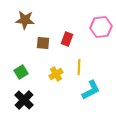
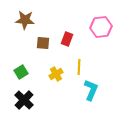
cyan L-shape: rotated 40 degrees counterclockwise
